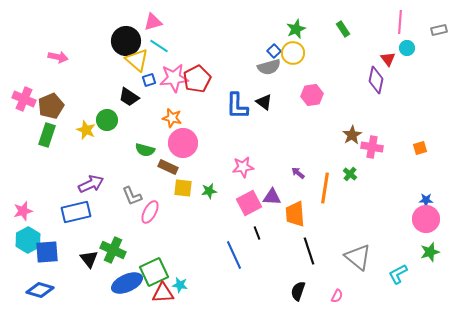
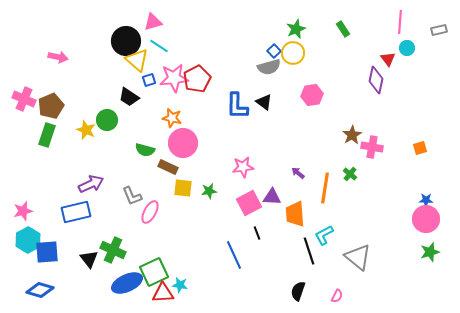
cyan L-shape at (398, 274): moved 74 px left, 39 px up
